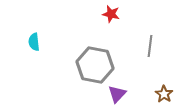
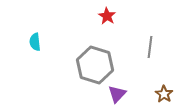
red star: moved 4 px left, 2 px down; rotated 18 degrees clockwise
cyan semicircle: moved 1 px right
gray line: moved 1 px down
gray hexagon: rotated 6 degrees clockwise
